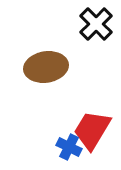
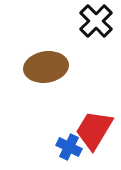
black cross: moved 3 px up
red trapezoid: moved 2 px right
